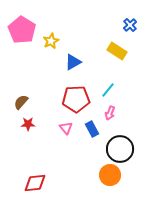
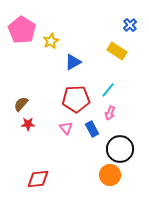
brown semicircle: moved 2 px down
red diamond: moved 3 px right, 4 px up
